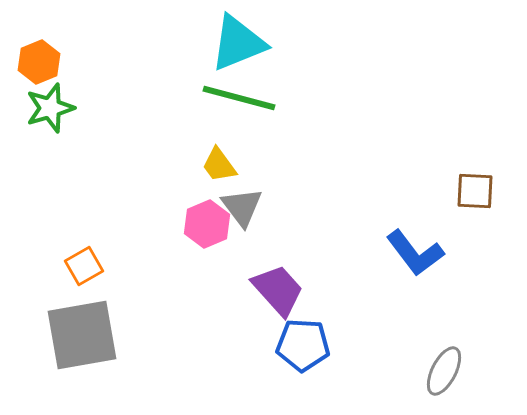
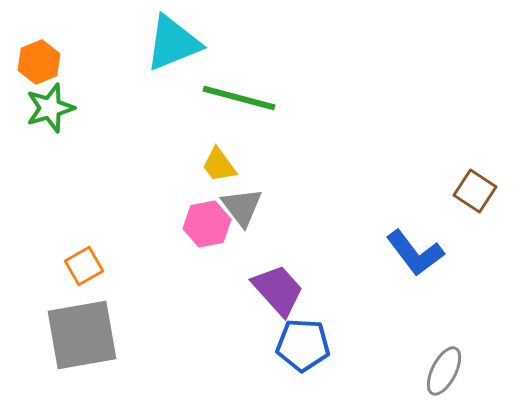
cyan triangle: moved 65 px left
brown square: rotated 30 degrees clockwise
pink hexagon: rotated 12 degrees clockwise
